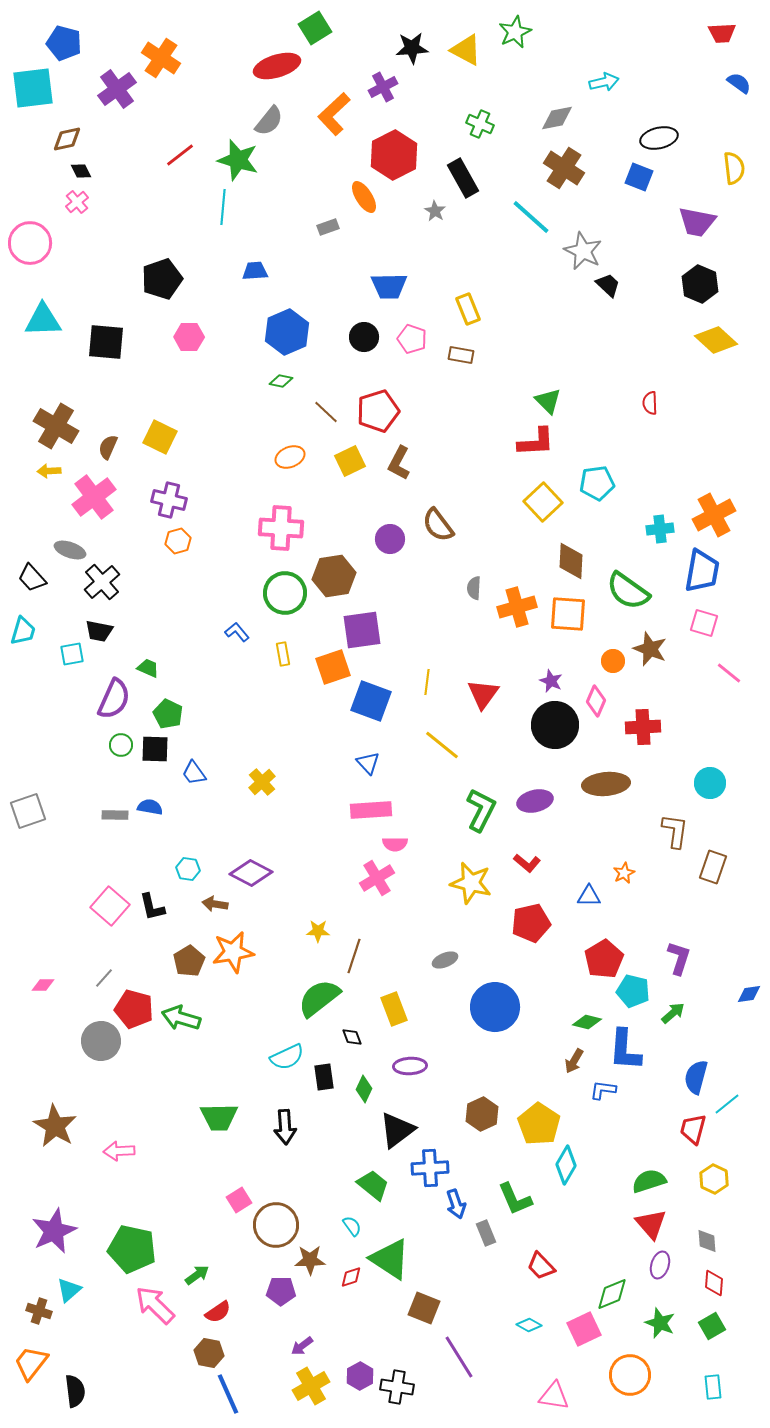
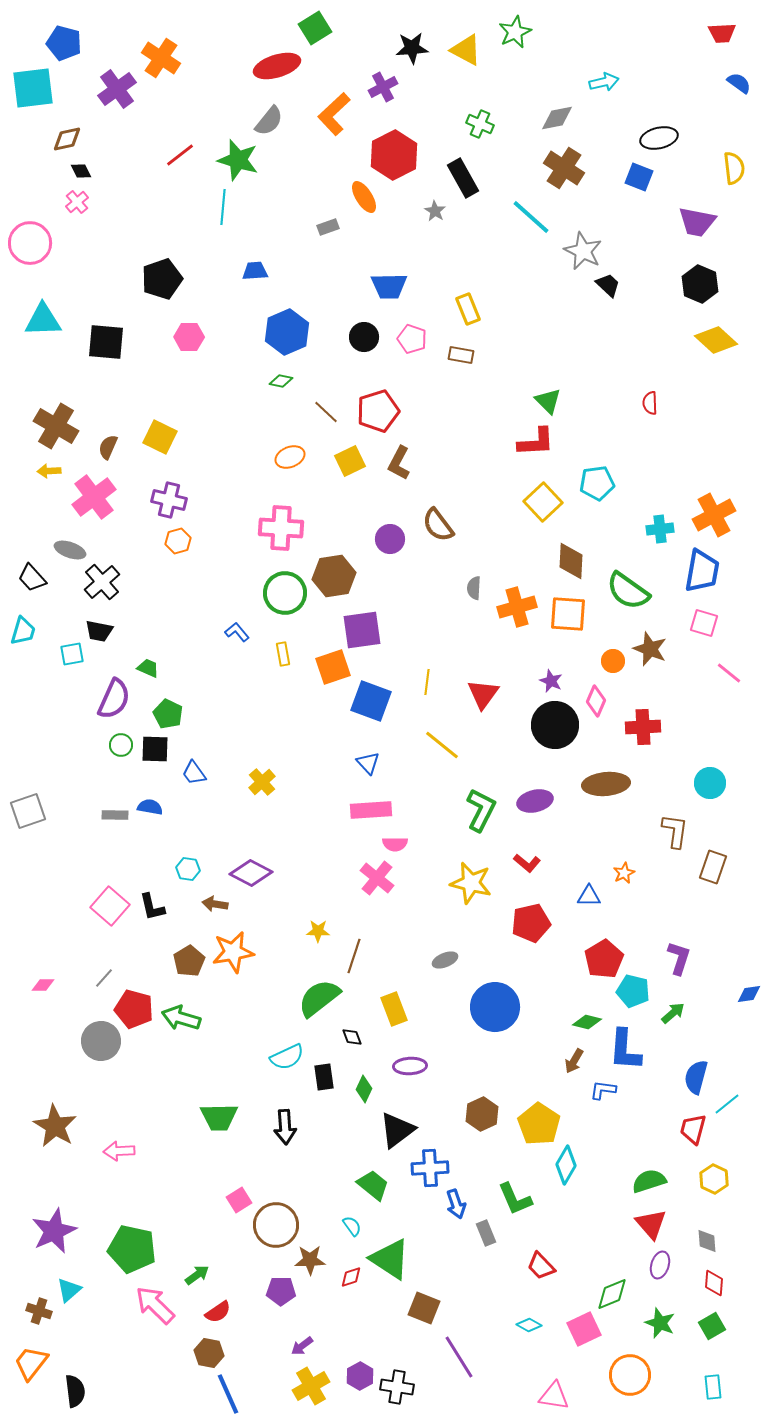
pink cross at (377, 878): rotated 20 degrees counterclockwise
